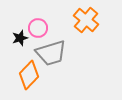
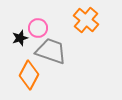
gray trapezoid: moved 2 px up; rotated 144 degrees counterclockwise
orange diamond: rotated 16 degrees counterclockwise
